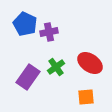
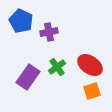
blue pentagon: moved 4 px left, 3 px up
red ellipse: moved 2 px down
green cross: moved 1 px right
orange square: moved 6 px right, 6 px up; rotated 12 degrees counterclockwise
